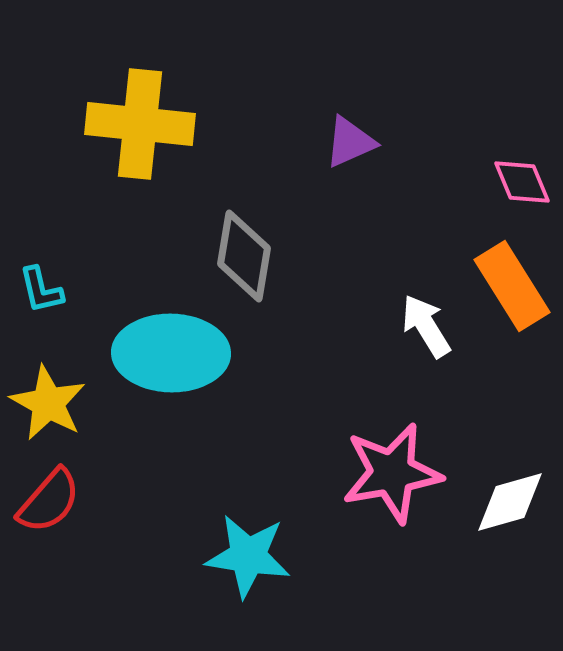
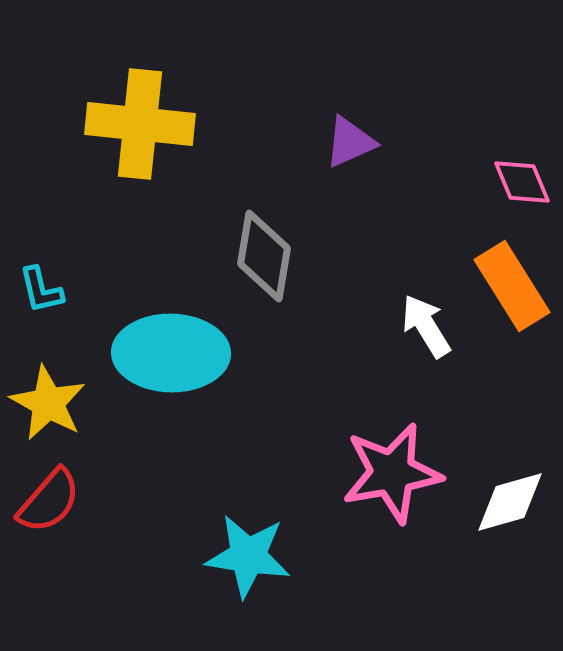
gray diamond: moved 20 px right
